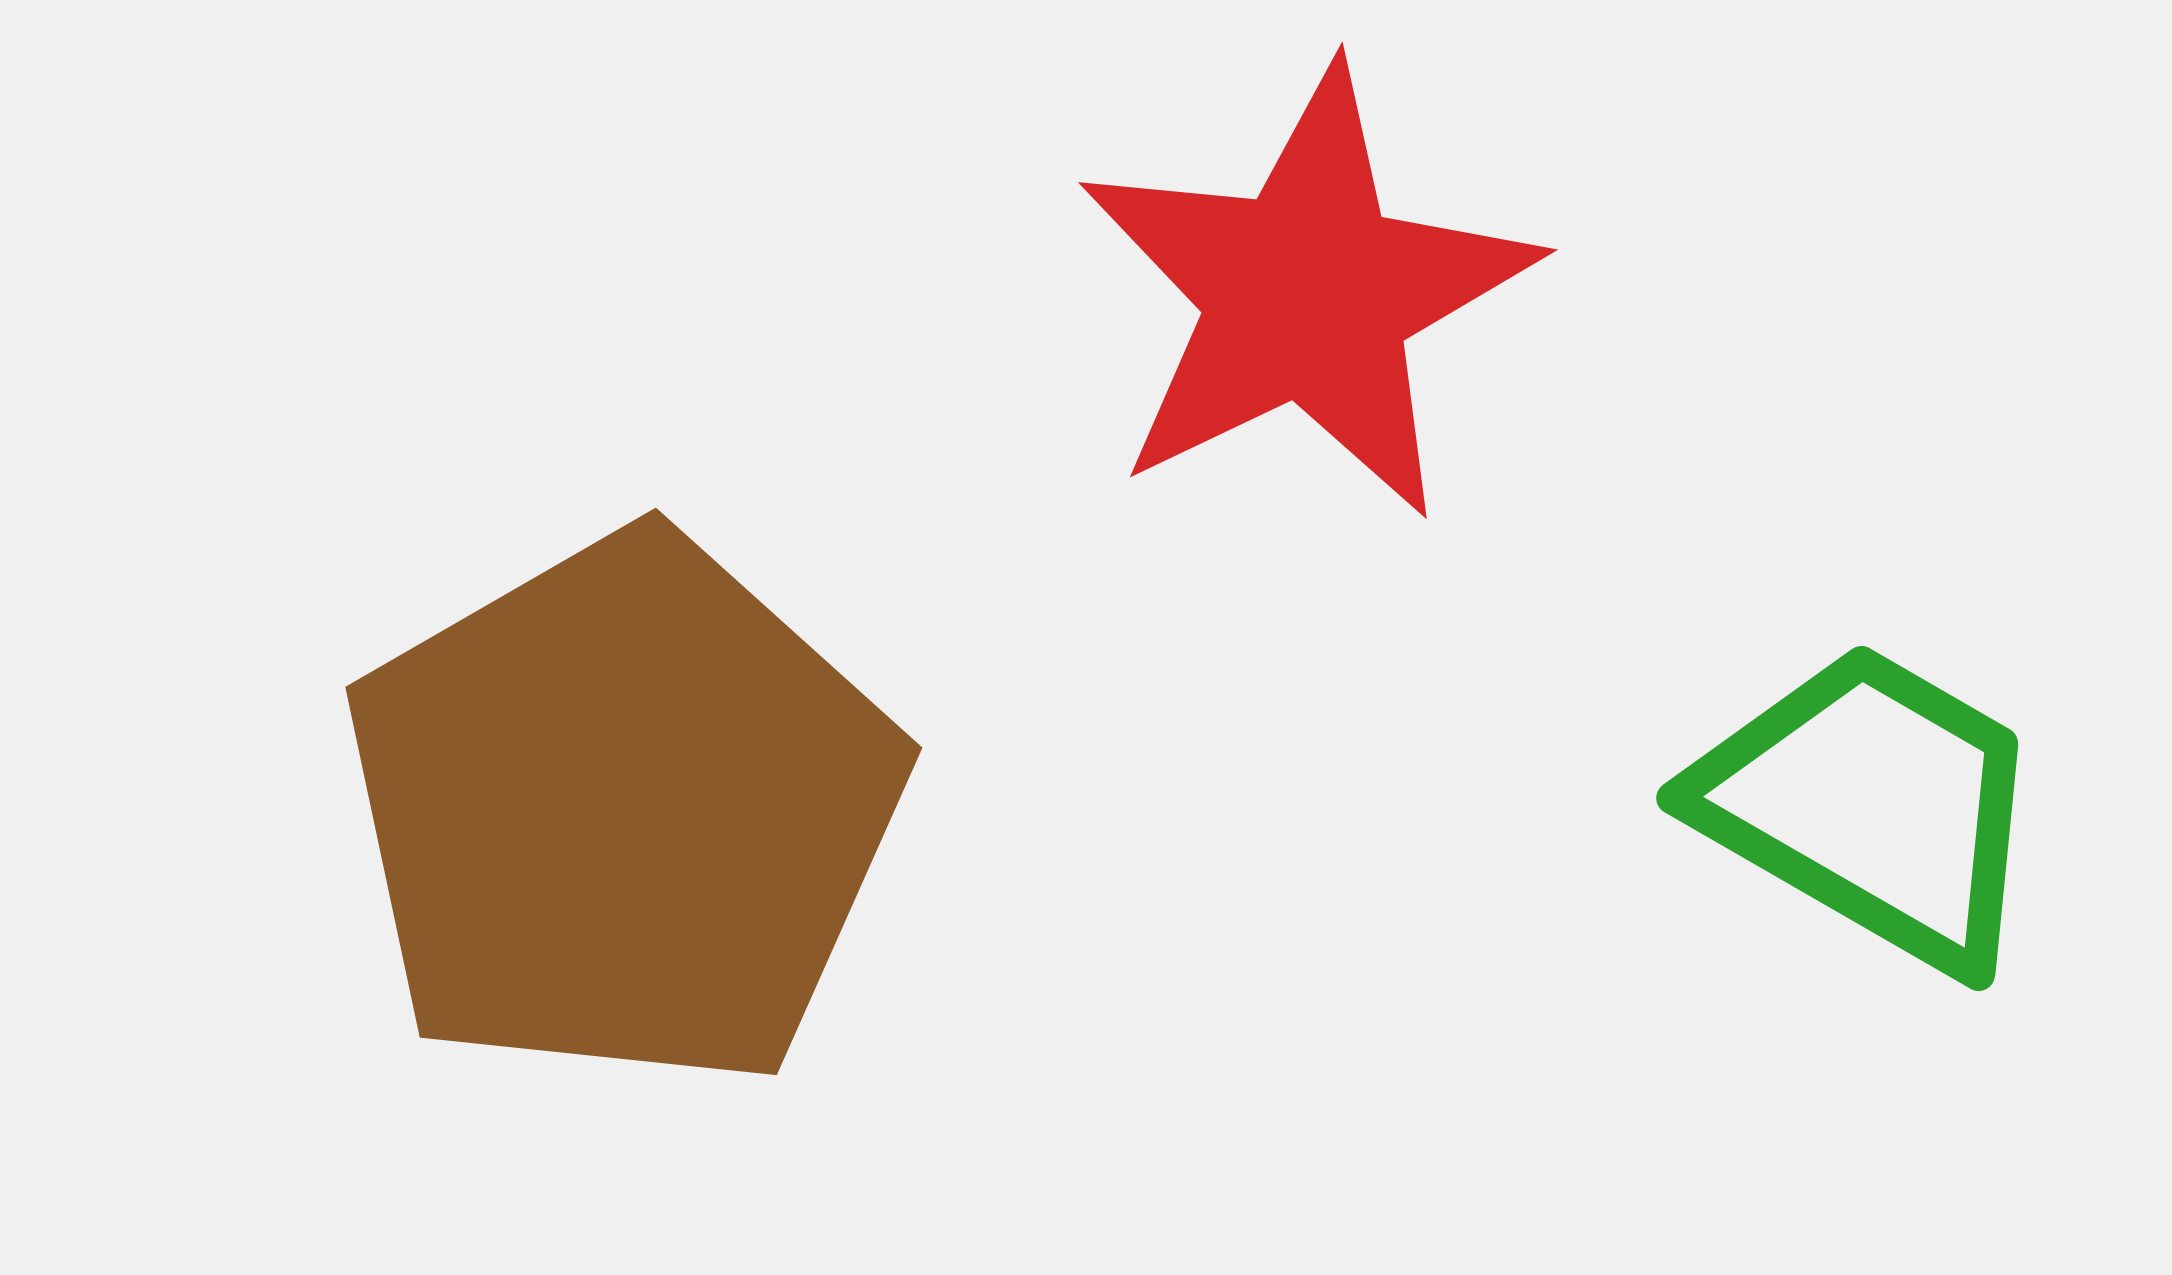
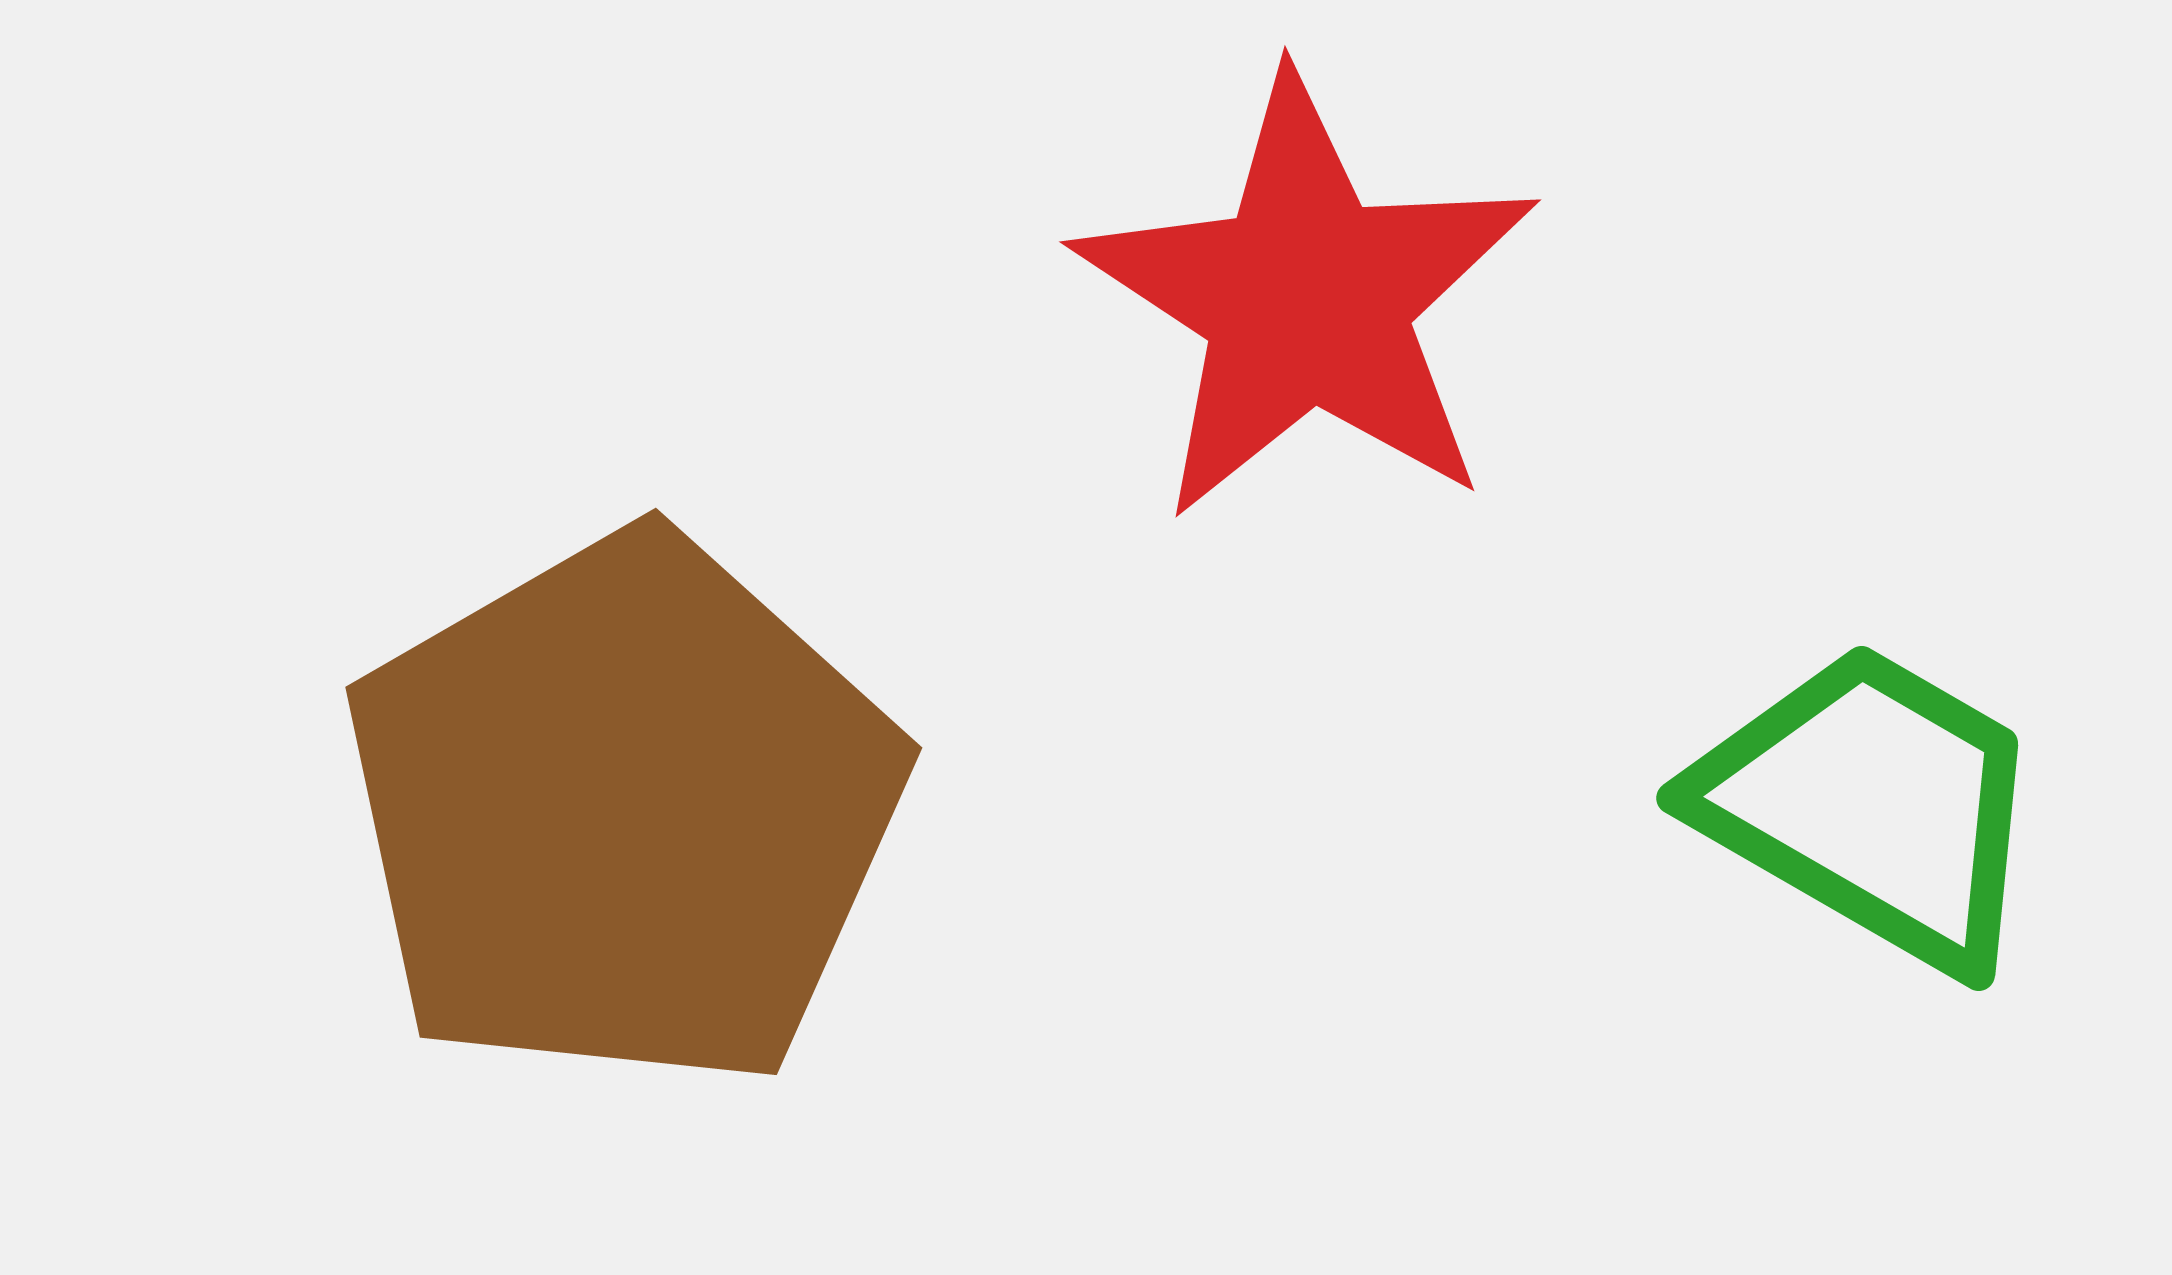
red star: moved 5 px down; rotated 13 degrees counterclockwise
